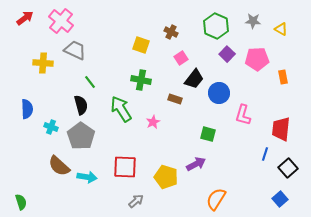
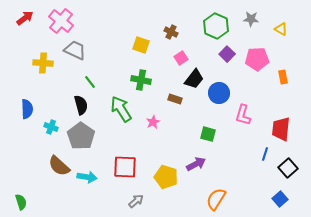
gray star: moved 2 px left, 2 px up
